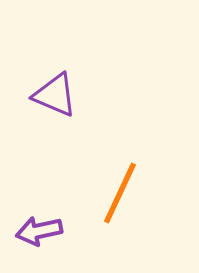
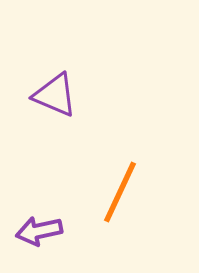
orange line: moved 1 px up
